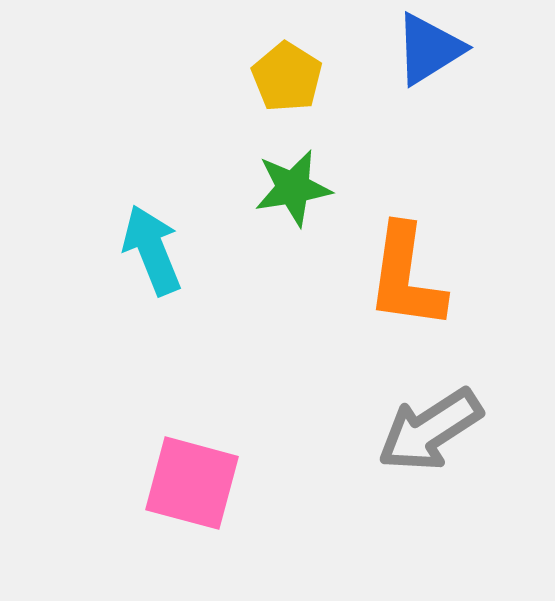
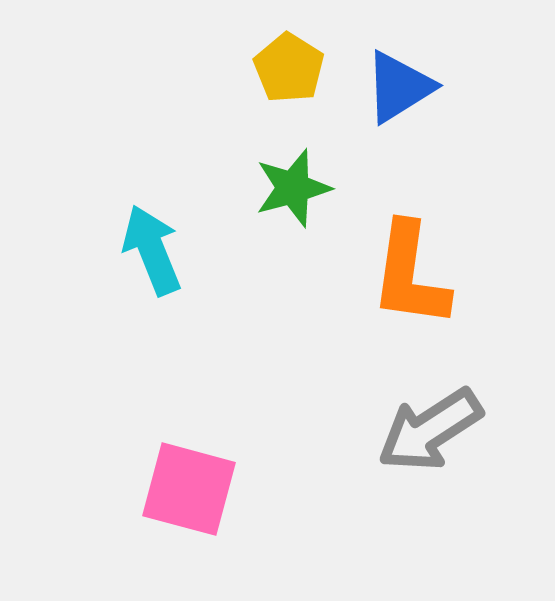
blue triangle: moved 30 px left, 38 px down
yellow pentagon: moved 2 px right, 9 px up
green star: rotated 6 degrees counterclockwise
orange L-shape: moved 4 px right, 2 px up
pink square: moved 3 px left, 6 px down
